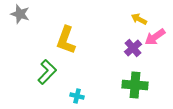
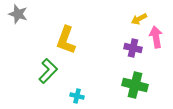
gray star: moved 2 px left
yellow arrow: rotated 56 degrees counterclockwise
pink arrow: moved 1 px right; rotated 115 degrees clockwise
purple cross: rotated 36 degrees counterclockwise
green L-shape: moved 1 px right, 1 px up
green cross: rotated 10 degrees clockwise
